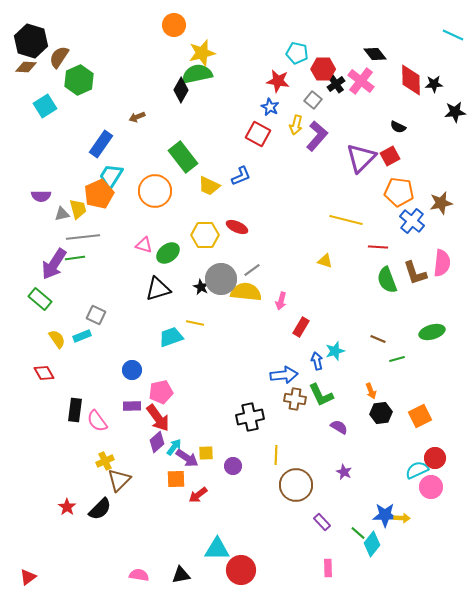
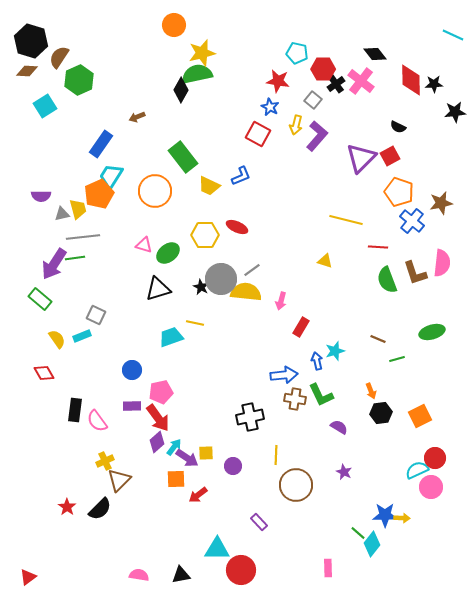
brown diamond at (26, 67): moved 1 px right, 4 px down
orange pentagon at (399, 192): rotated 12 degrees clockwise
purple rectangle at (322, 522): moved 63 px left
